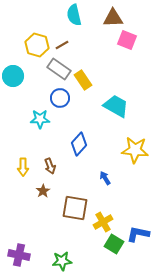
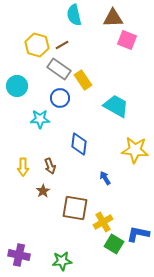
cyan circle: moved 4 px right, 10 px down
blue diamond: rotated 35 degrees counterclockwise
